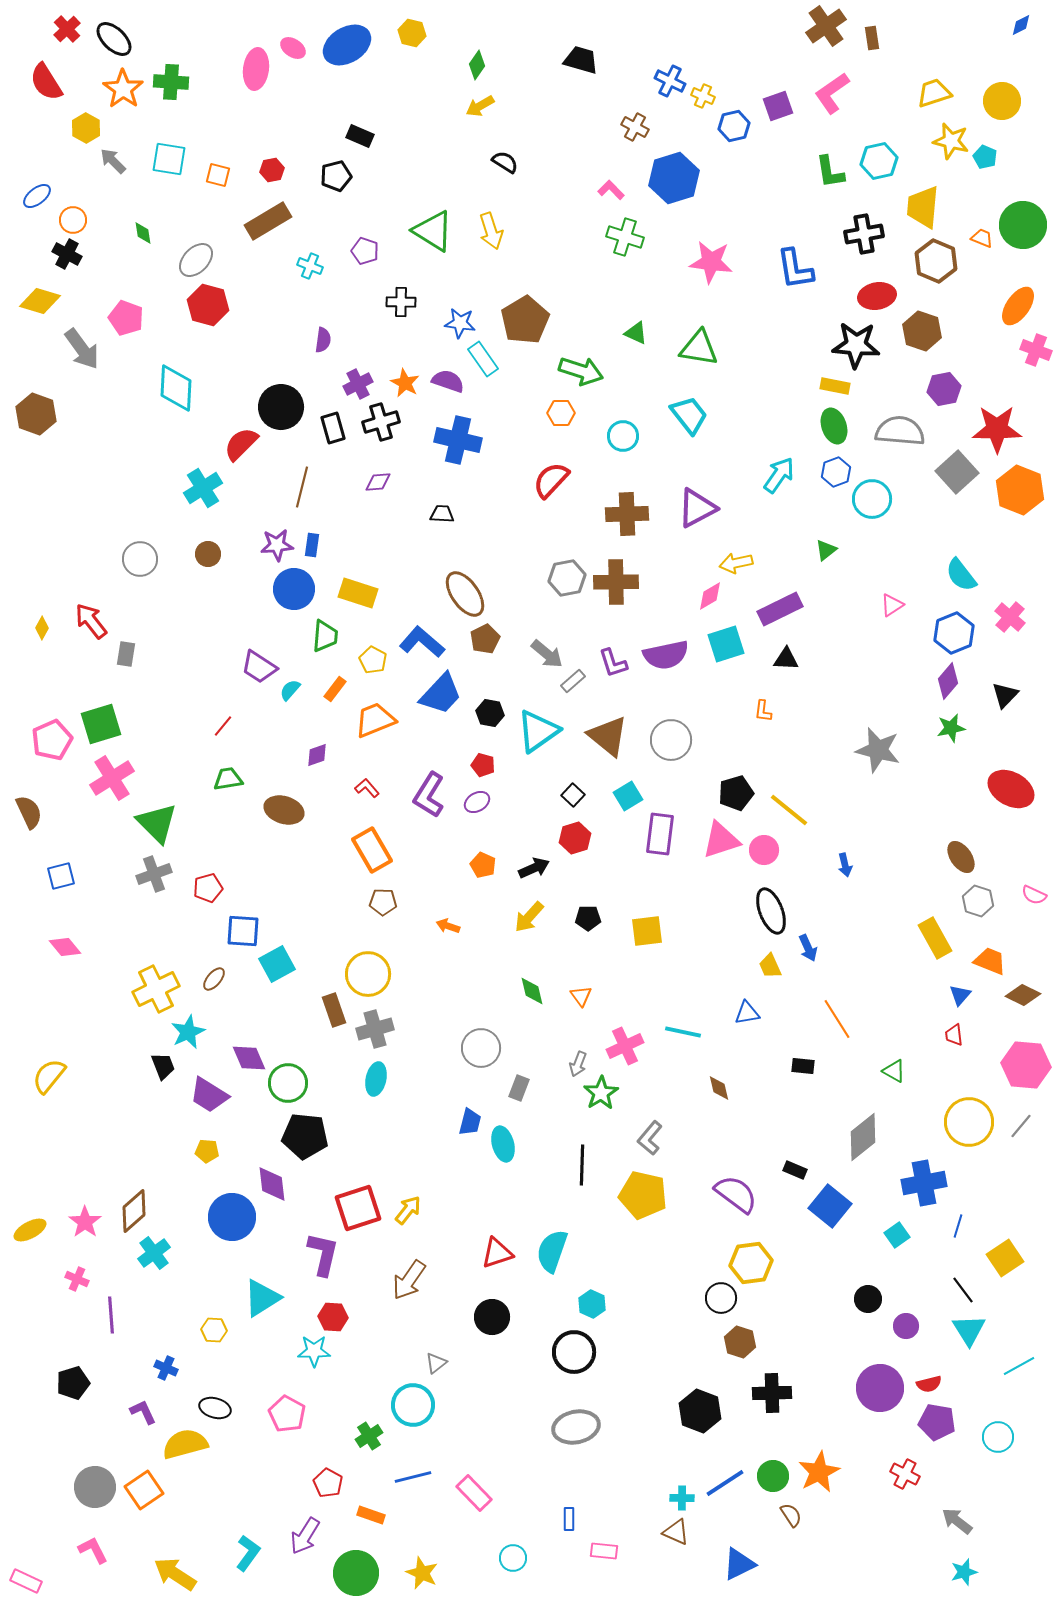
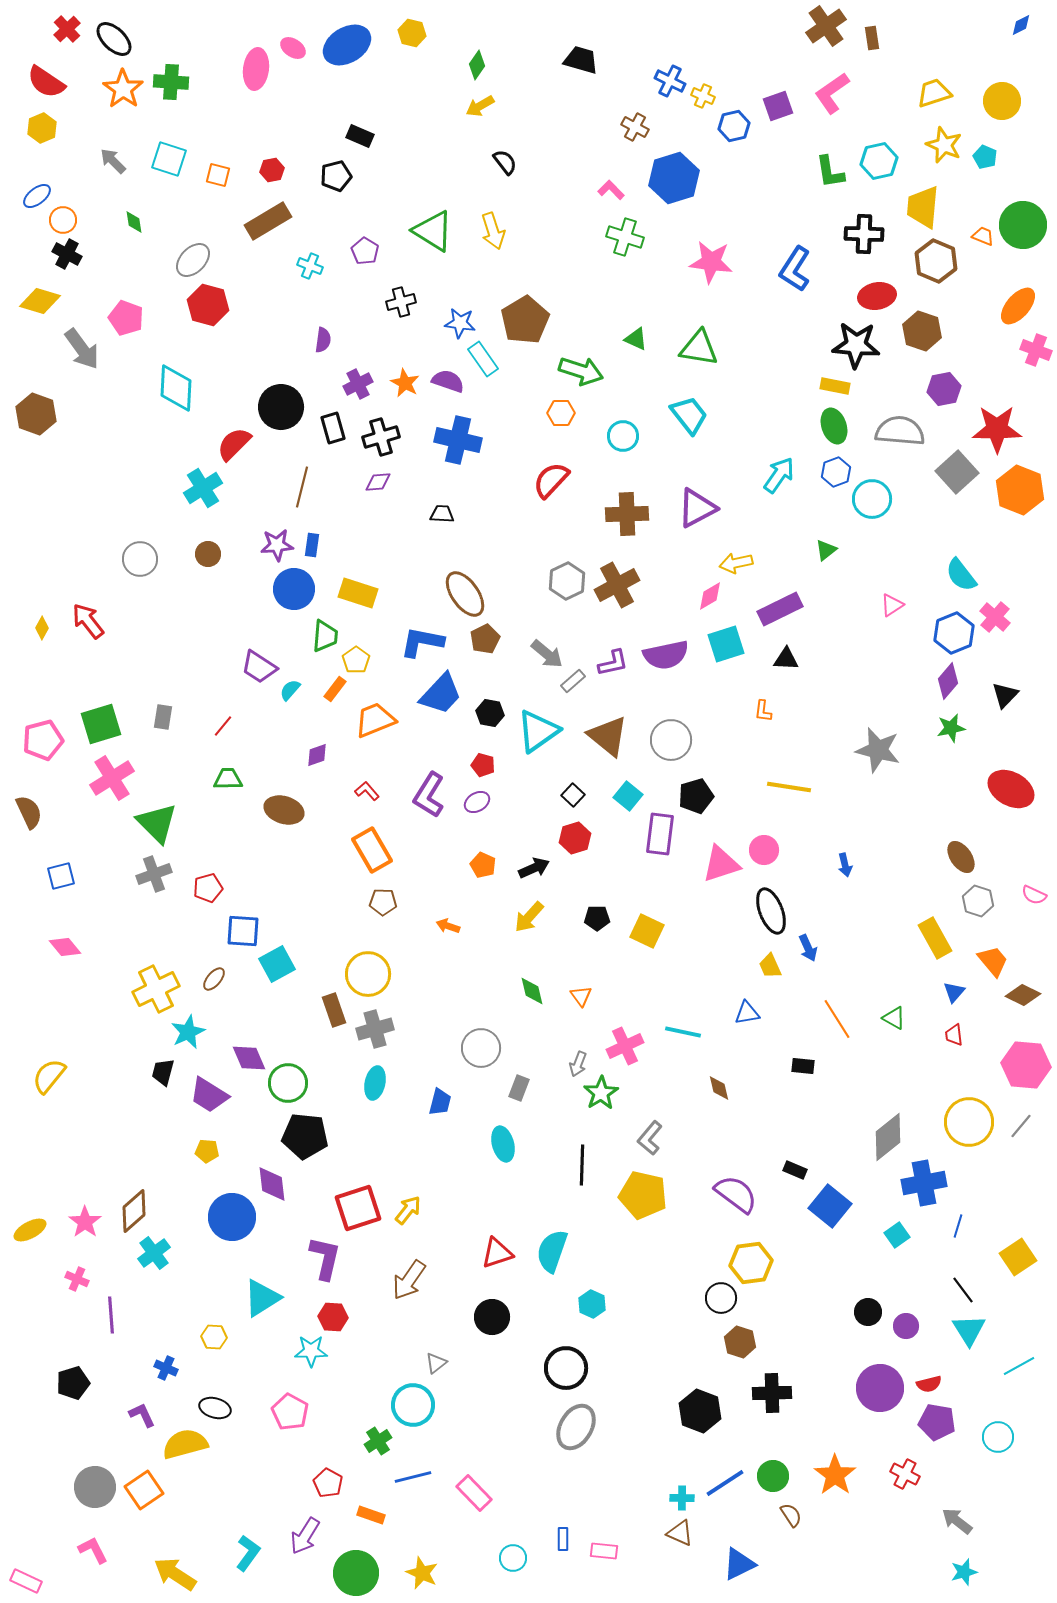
red semicircle at (46, 82): rotated 24 degrees counterclockwise
yellow hexagon at (86, 128): moved 44 px left; rotated 8 degrees clockwise
yellow star at (951, 141): moved 7 px left, 4 px down; rotated 9 degrees clockwise
cyan square at (169, 159): rotated 9 degrees clockwise
black semicircle at (505, 162): rotated 20 degrees clockwise
orange circle at (73, 220): moved 10 px left
yellow arrow at (491, 231): moved 2 px right
green diamond at (143, 233): moved 9 px left, 11 px up
black cross at (864, 234): rotated 12 degrees clockwise
orange trapezoid at (982, 238): moved 1 px right, 2 px up
purple pentagon at (365, 251): rotated 12 degrees clockwise
gray ellipse at (196, 260): moved 3 px left
blue L-shape at (795, 269): rotated 42 degrees clockwise
black cross at (401, 302): rotated 16 degrees counterclockwise
orange ellipse at (1018, 306): rotated 6 degrees clockwise
green triangle at (636, 333): moved 6 px down
black cross at (381, 422): moved 15 px down
red semicircle at (241, 444): moved 7 px left
gray hexagon at (567, 578): moved 3 px down; rotated 15 degrees counterclockwise
brown cross at (616, 582): moved 1 px right, 3 px down; rotated 27 degrees counterclockwise
pink cross at (1010, 617): moved 15 px left
red arrow at (91, 621): moved 3 px left
blue L-shape at (422, 642): rotated 30 degrees counterclockwise
gray rectangle at (126, 654): moved 37 px right, 63 px down
yellow pentagon at (373, 660): moved 17 px left; rotated 8 degrees clockwise
purple L-shape at (613, 663): rotated 84 degrees counterclockwise
pink pentagon at (52, 740): moved 9 px left; rotated 9 degrees clockwise
green trapezoid at (228, 779): rotated 8 degrees clockwise
red L-shape at (367, 788): moved 3 px down
black pentagon at (736, 793): moved 40 px left, 3 px down
cyan square at (628, 796): rotated 20 degrees counterclockwise
yellow line at (789, 810): moved 23 px up; rotated 30 degrees counterclockwise
pink triangle at (721, 840): moved 24 px down
black pentagon at (588, 918): moved 9 px right
yellow square at (647, 931): rotated 32 degrees clockwise
orange trapezoid at (990, 961): moved 3 px right; rotated 28 degrees clockwise
blue triangle at (960, 995): moved 6 px left, 3 px up
black trapezoid at (163, 1066): moved 6 px down; rotated 144 degrees counterclockwise
green triangle at (894, 1071): moved 53 px up
cyan ellipse at (376, 1079): moved 1 px left, 4 px down
blue trapezoid at (470, 1122): moved 30 px left, 20 px up
gray diamond at (863, 1137): moved 25 px right
purple L-shape at (323, 1254): moved 2 px right, 4 px down
yellow square at (1005, 1258): moved 13 px right, 1 px up
black circle at (868, 1299): moved 13 px down
yellow hexagon at (214, 1330): moved 7 px down
cyan star at (314, 1351): moved 3 px left
black circle at (574, 1352): moved 8 px left, 16 px down
purple L-shape at (143, 1412): moved 1 px left, 3 px down
pink pentagon at (287, 1414): moved 3 px right, 2 px up
gray ellipse at (576, 1427): rotated 48 degrees counterclockwise
green cross at (369, 1436): moved 9 px right, 5 px down
orange star at (819, 1472): moved 16 px right, 3 px down; rotated 9 degrees counterclockwise
blue rectangle at (569, 1519): moved 6 px left, 20 px down
brown triangle at (676, 1532): moved 4 px right, 1 px down
